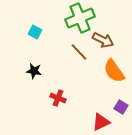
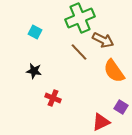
red cross: moved 5 px left
